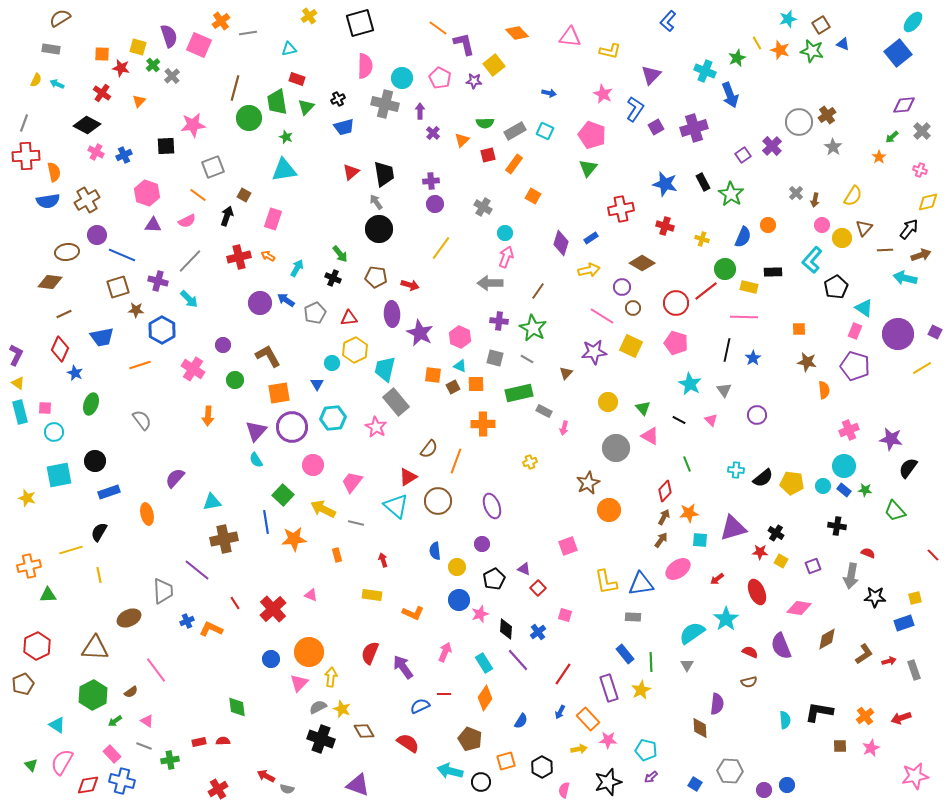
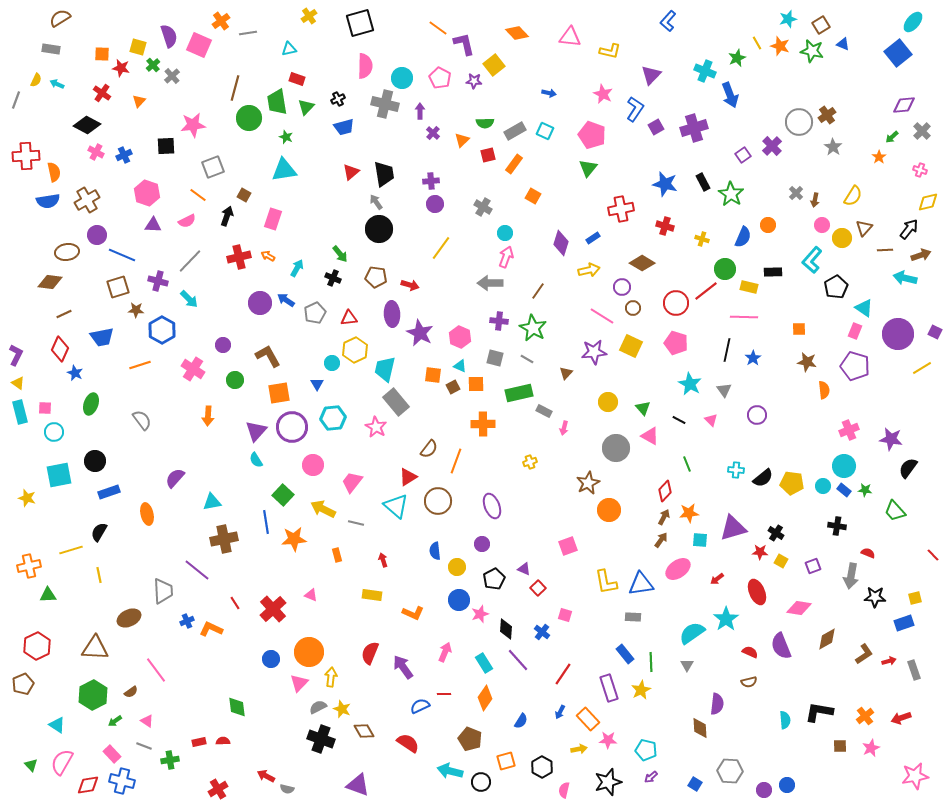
orange star at (780, 50): moved 4 px up
gray line at (24, 123): moved 8 px left, 23 px up
blue rectangle at (591, 238): moved 2 px right
blue cross at (538, 632): moved 4 px right; rotated 14 degrees counterclockwise
